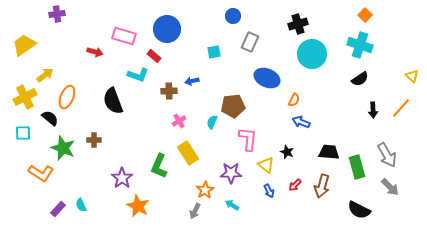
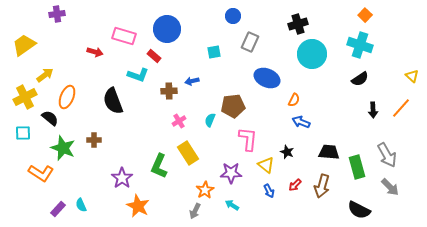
cyan semicircle at (212, 122): moved 2 px left, 2 px up
